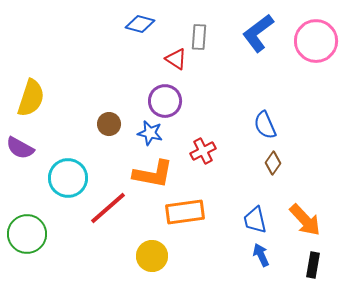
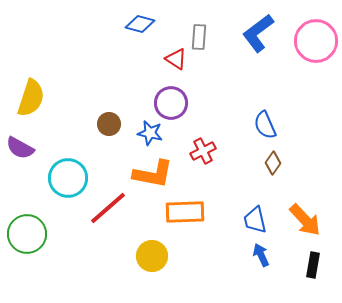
purple circle: moved 6 px right, 2 px down
orange rectangle: rotated 6 degrees clockwise
